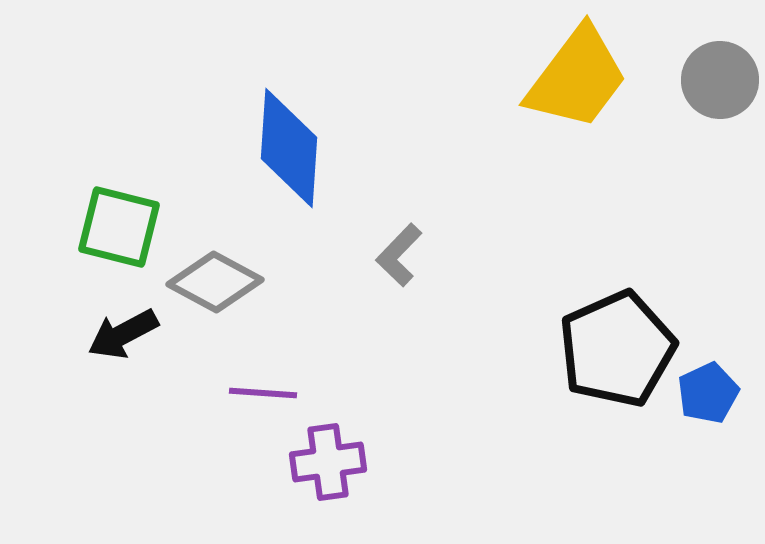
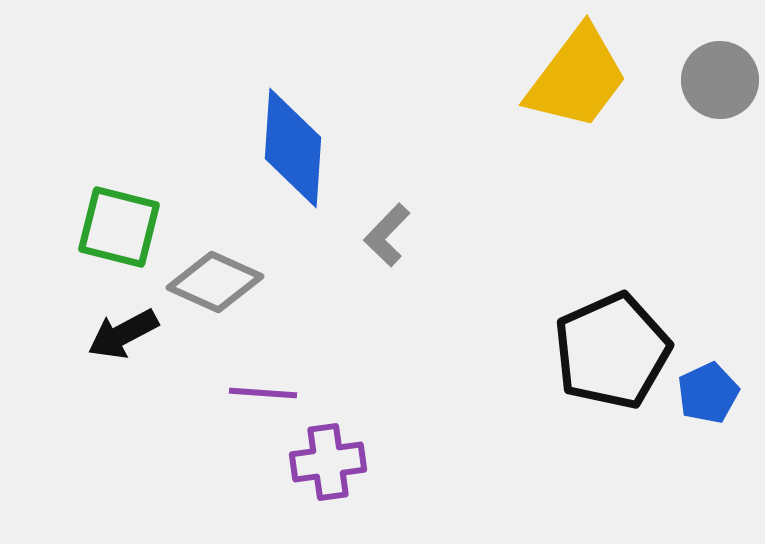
blue diamond: moved 4 px right
gray L-shape: moved 12 px left, 20 px up
gray diamond: rotated 4 degrees counterclockwise
black pentagon: moved 5 px left, 2 px down
